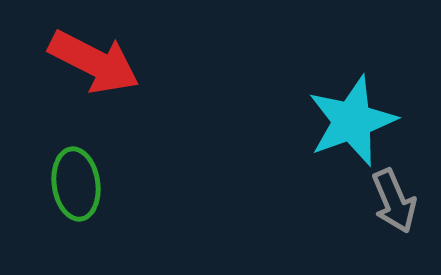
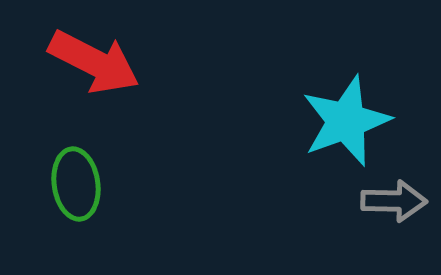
cyan star: moved 6 px left
gray arrow: rotated 66 degrees counterclockwise
